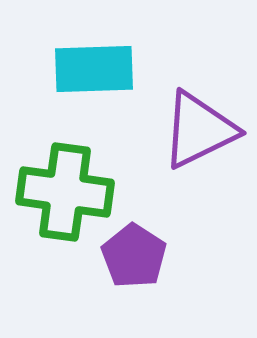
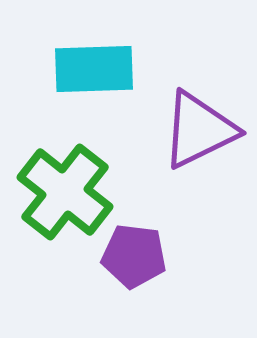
green cross: rotated 30 degrees clockwise
purple pentagon: rotated 26 degrees counterclockwise
